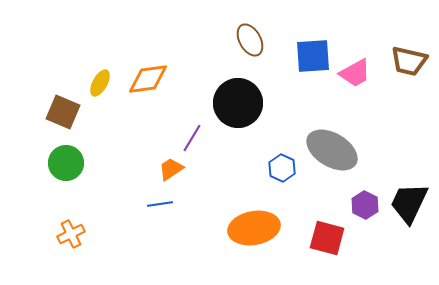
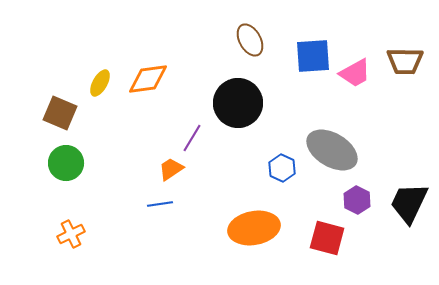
brown trapezoid: moved 4 px left; rotated 12 degrees counterclockwise
brown square: moved 3 px left, 1 px down
purple hexagon: moved 8 px left, 5 px up
